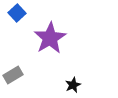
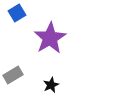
blue square: rotated 12 degrees clockwise
black star: moved 22 px left
